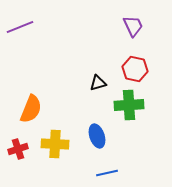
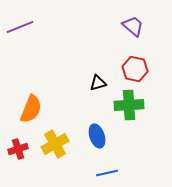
purple trapezoid: rotated 25 degrees counterclockwise
yellow cross: rotated 32 degrees counterclockwise
